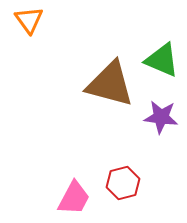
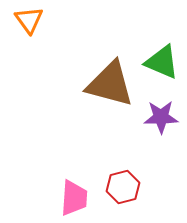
green triangle: moved 2 px down
purple star: rotated 8 degrees counterclockwise
red hexagon: moved 4 px down
pink trapezoid: rotated 24 degrees counterclockwise
